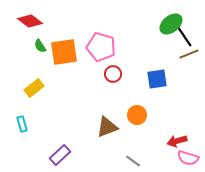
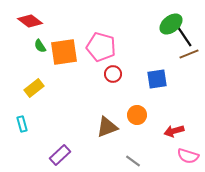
red arrow: moved 3 px left, 10 px up
pink semicircle: moved 2 px up
